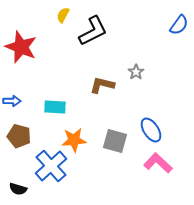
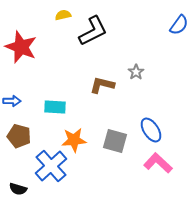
yellow semicircle: rotated 49 degrees clockwise
